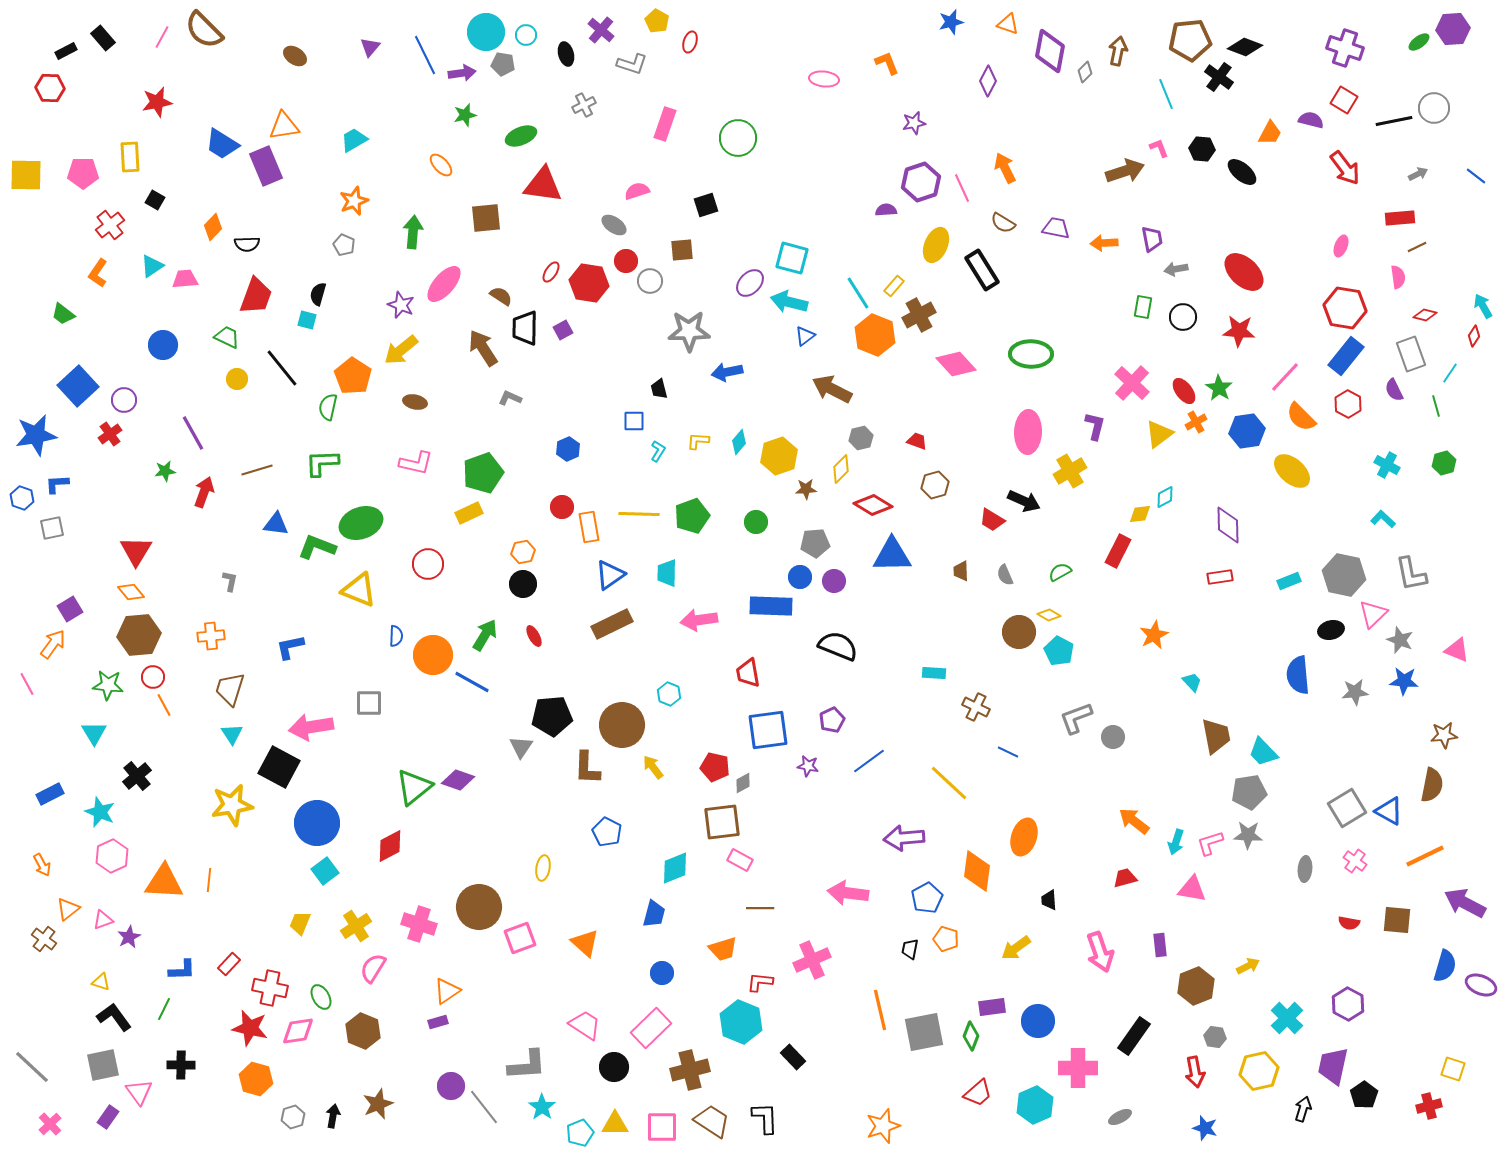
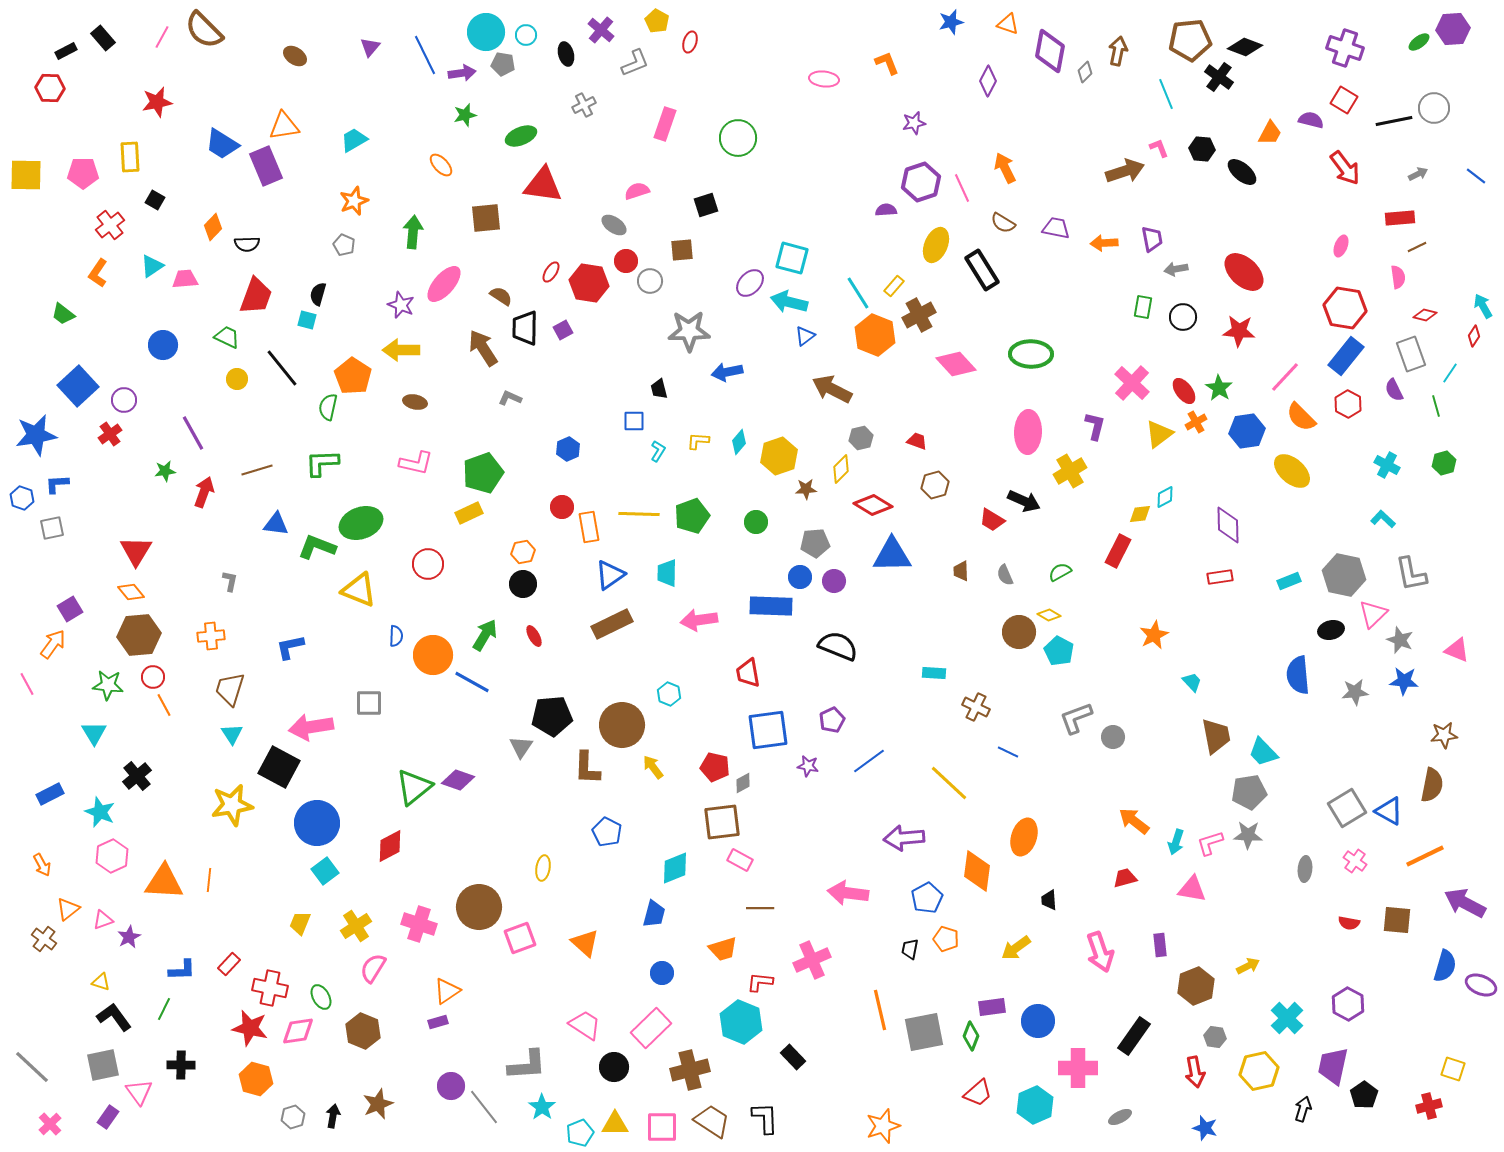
gray L-shape at (632, 64): moved 3 px right, 1 px up; rotated 40 degrees counterclockwise
yellow arrow at (401, 350): rotated 39 degrees clockwise
